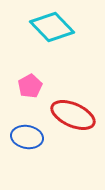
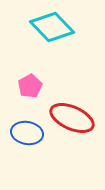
red ellipse: moved 1 px left, 3 px down
blue ellipse: moved 4 px up
